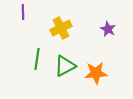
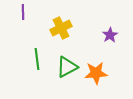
purple star: moved 2 px right, 6 px down; rotated 14 degrees clockwise
green line: rotated 15 degrees counterclockwise
green triangle: moved 2 px right, 1 px down
